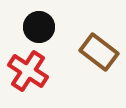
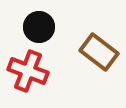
red cross: rotated 12 degrees counterclockwise
